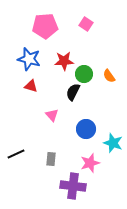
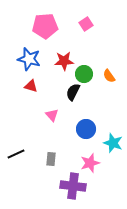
pink square: rotated 24 degrees clockwise
